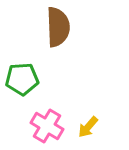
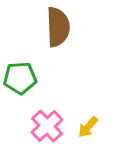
green pentagon: moved 2 px left, 1 px up
pink cross: rotated 16 degrees clockwise
